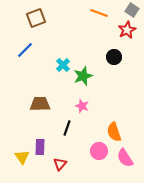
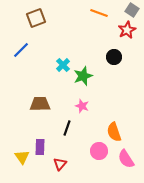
blue line: moved 4 px left
pink semicircle: moved 1 px right, 1 px down
